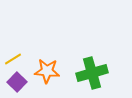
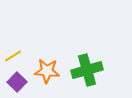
yellow line: moved 3 px up
green cross: moved 5 px left, 3 px up
